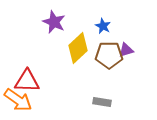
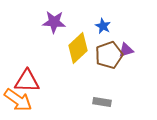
purple star: rotated 20 degrees counterclockwise
brown pentagon: rotated 20 degrees counterclockwise
